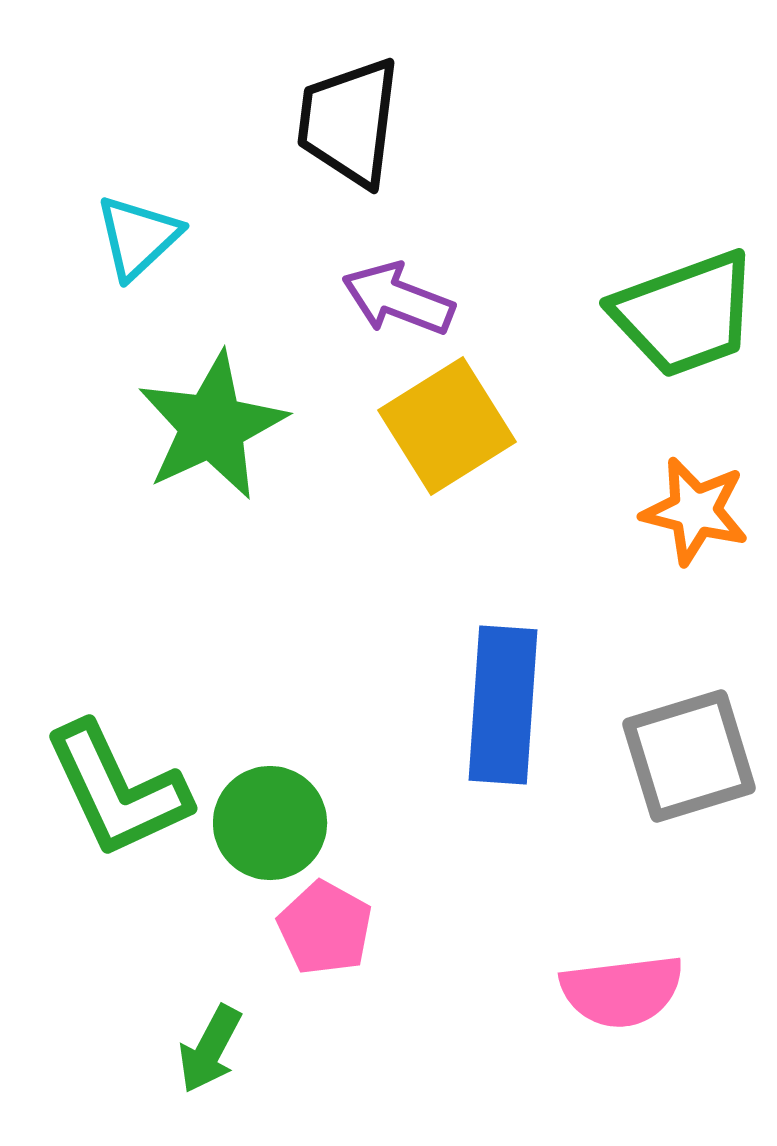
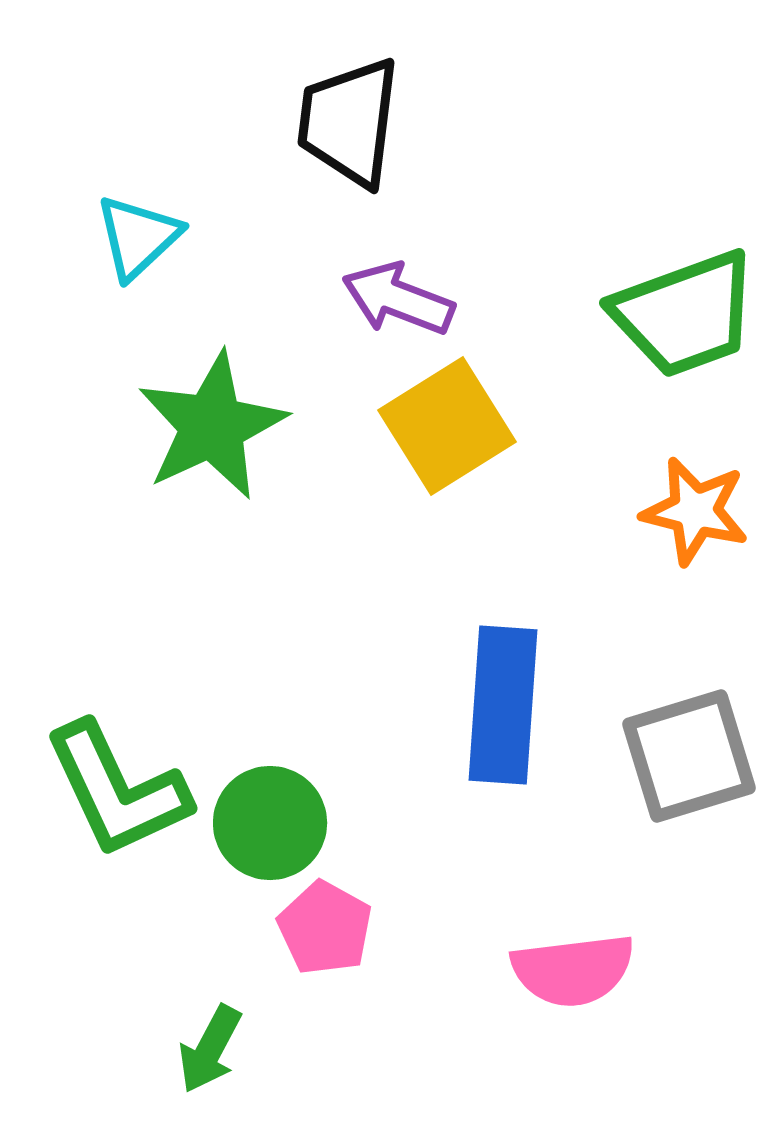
pink semicircle: moved 49 px left, 21 px up
